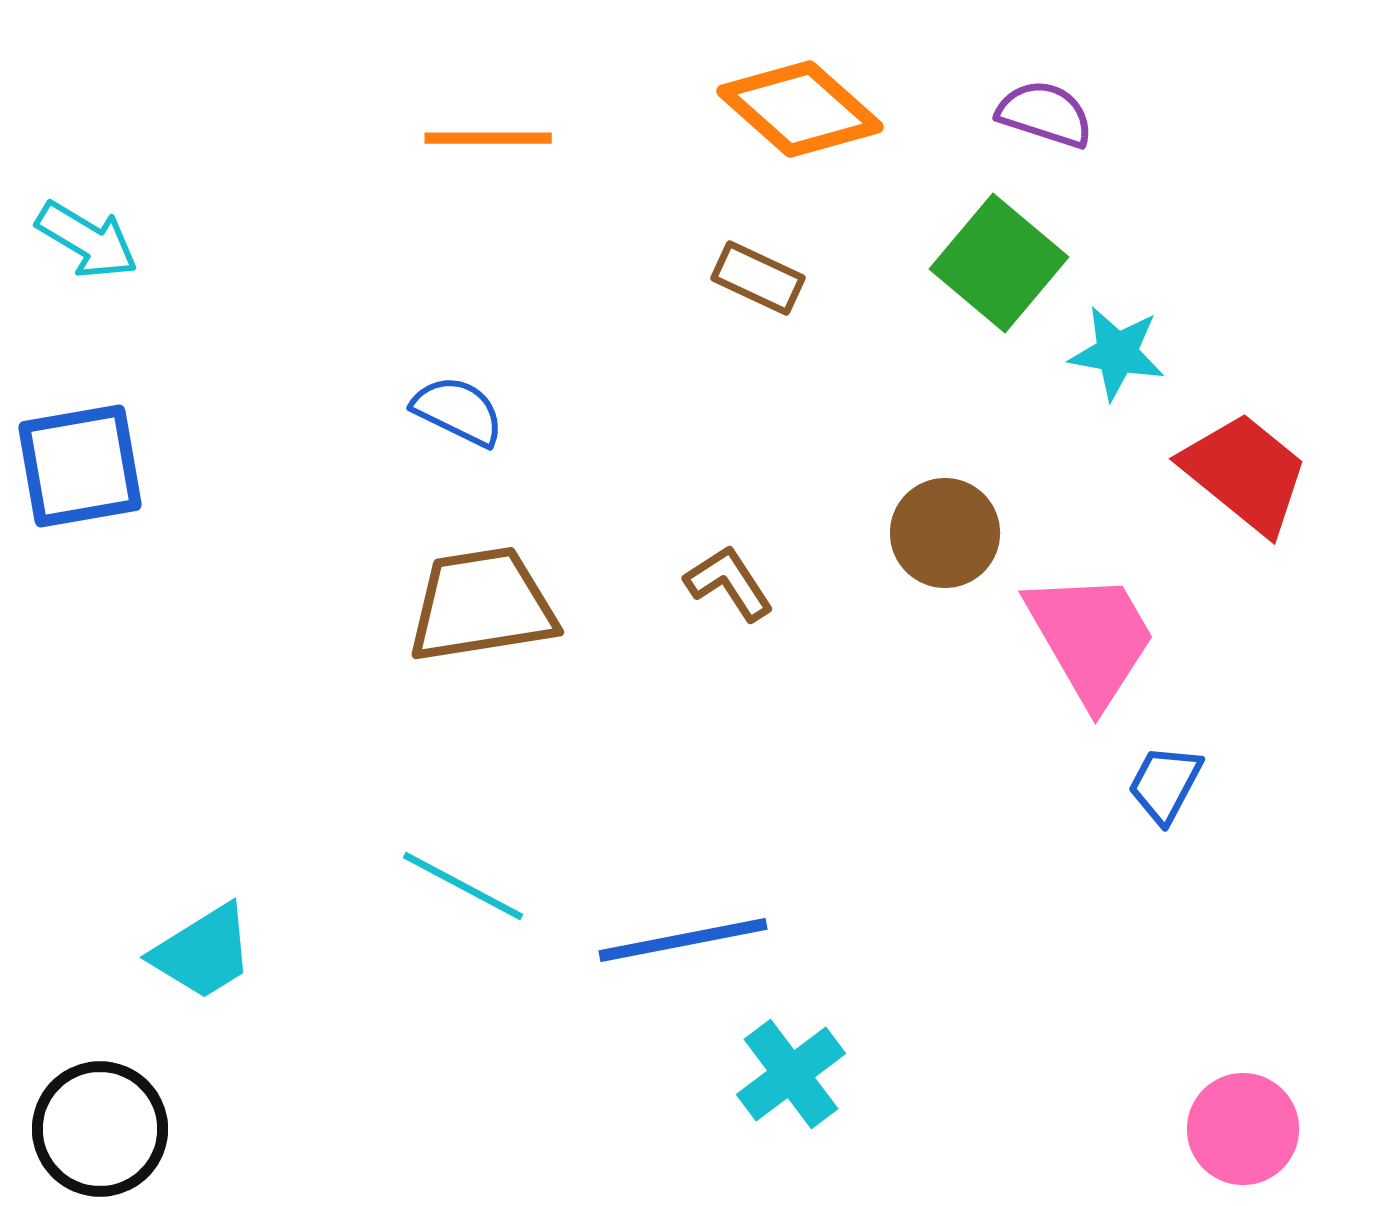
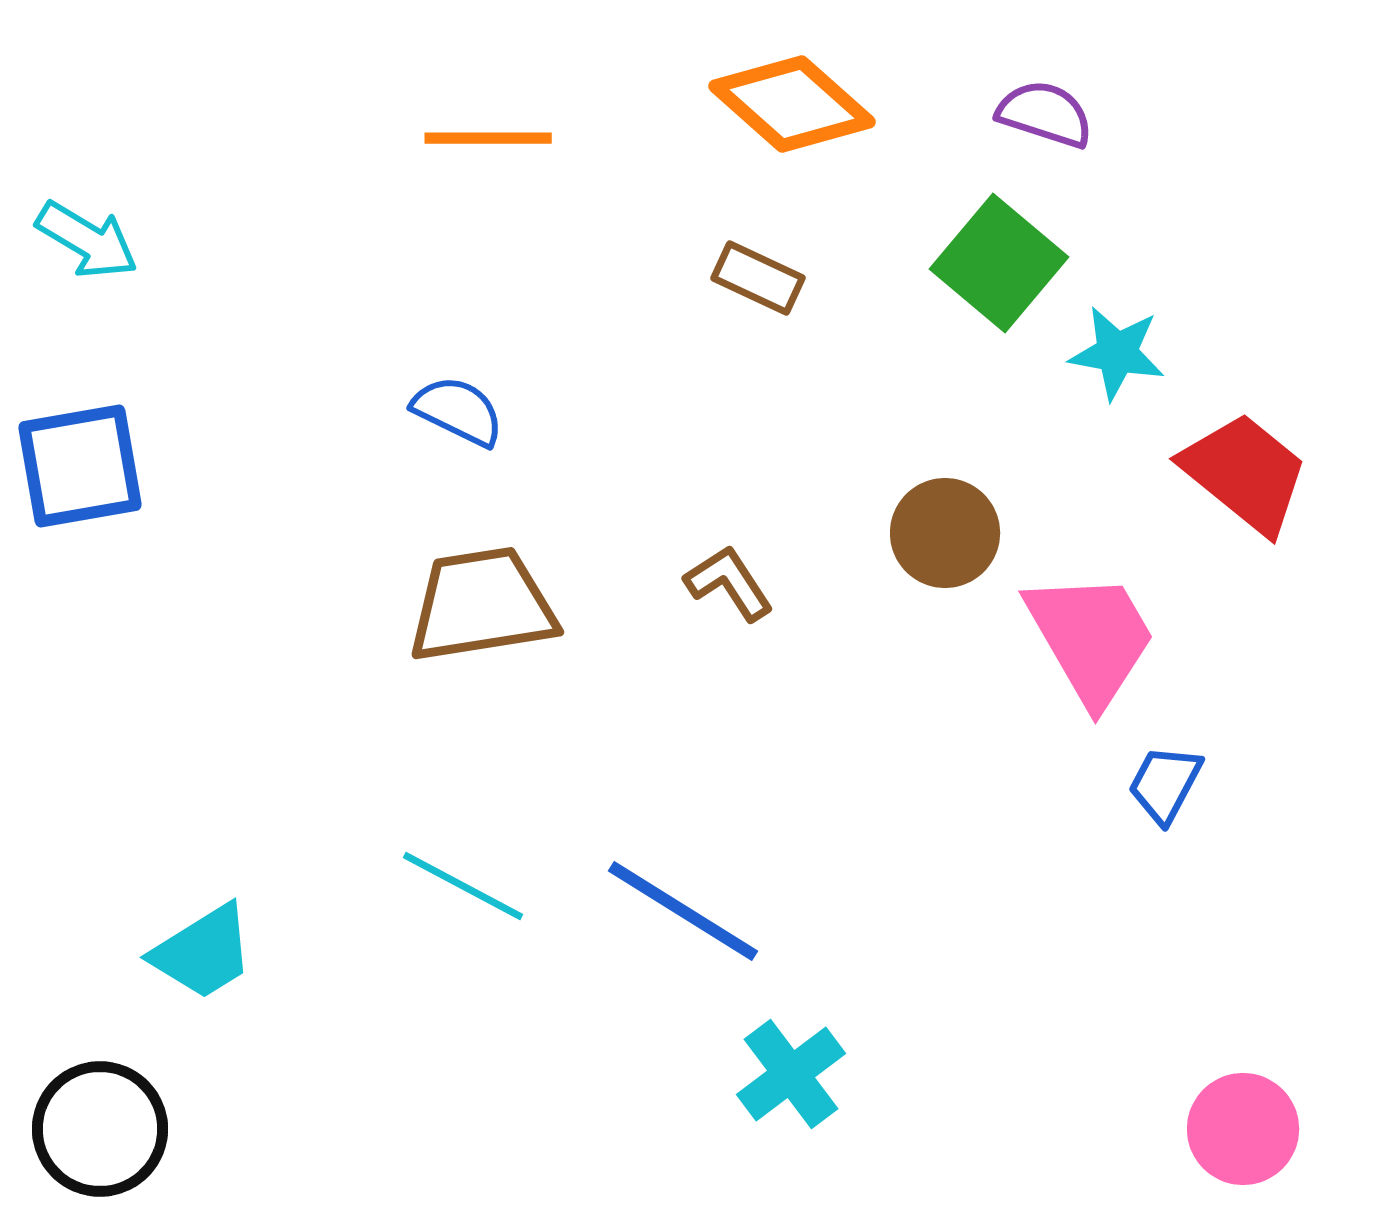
orange diamond: moved 8 px left, 5 px up
blue line: moved 29 px up; rotated 43 degrees clockwise
